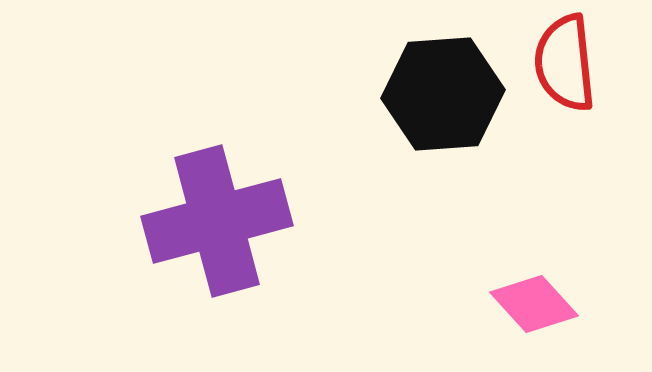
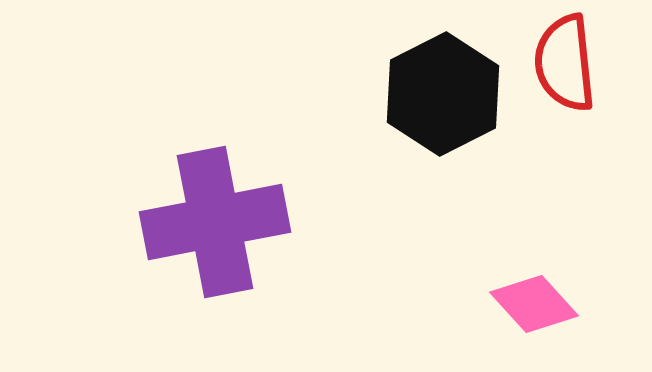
black hexagon: rotated 23 degrees counterclockwise
purple cross: moved 2 px left, 1 px down; rotated 4 degrees clockwise
